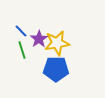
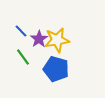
yellow star: moved 3 px up
green line: moved 1 px right, 7 px down; rotated 18 degrees counterclockwise
blue pentagon: rotated 15 degrees clockwise
